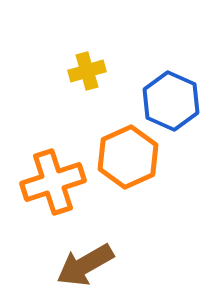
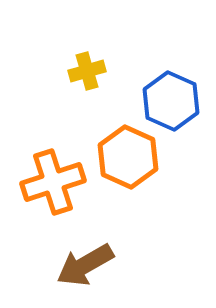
orange hexagon: rotated 12 degrees counterclockwise
